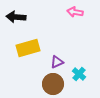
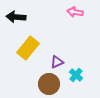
yellow rectangle: rotated 35 degrees counterclockwise
cyan cross: moved 3 px left, 1 px down
brown circle: moved 4 px left
